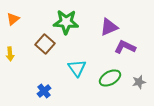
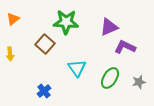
green ellipse: rotated 30 degrees counterclockwise
